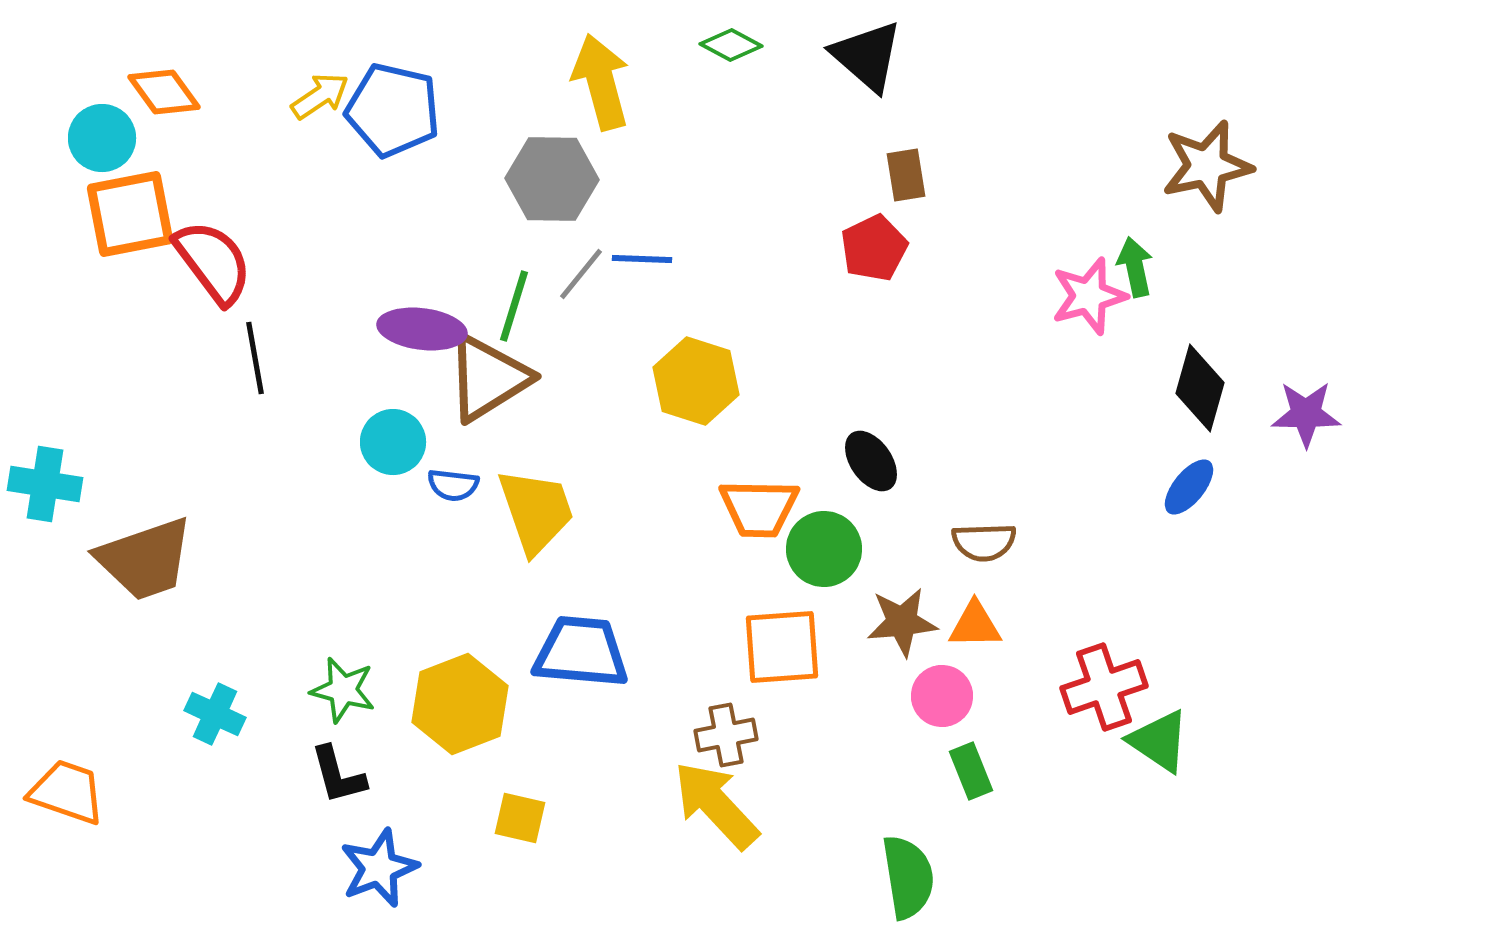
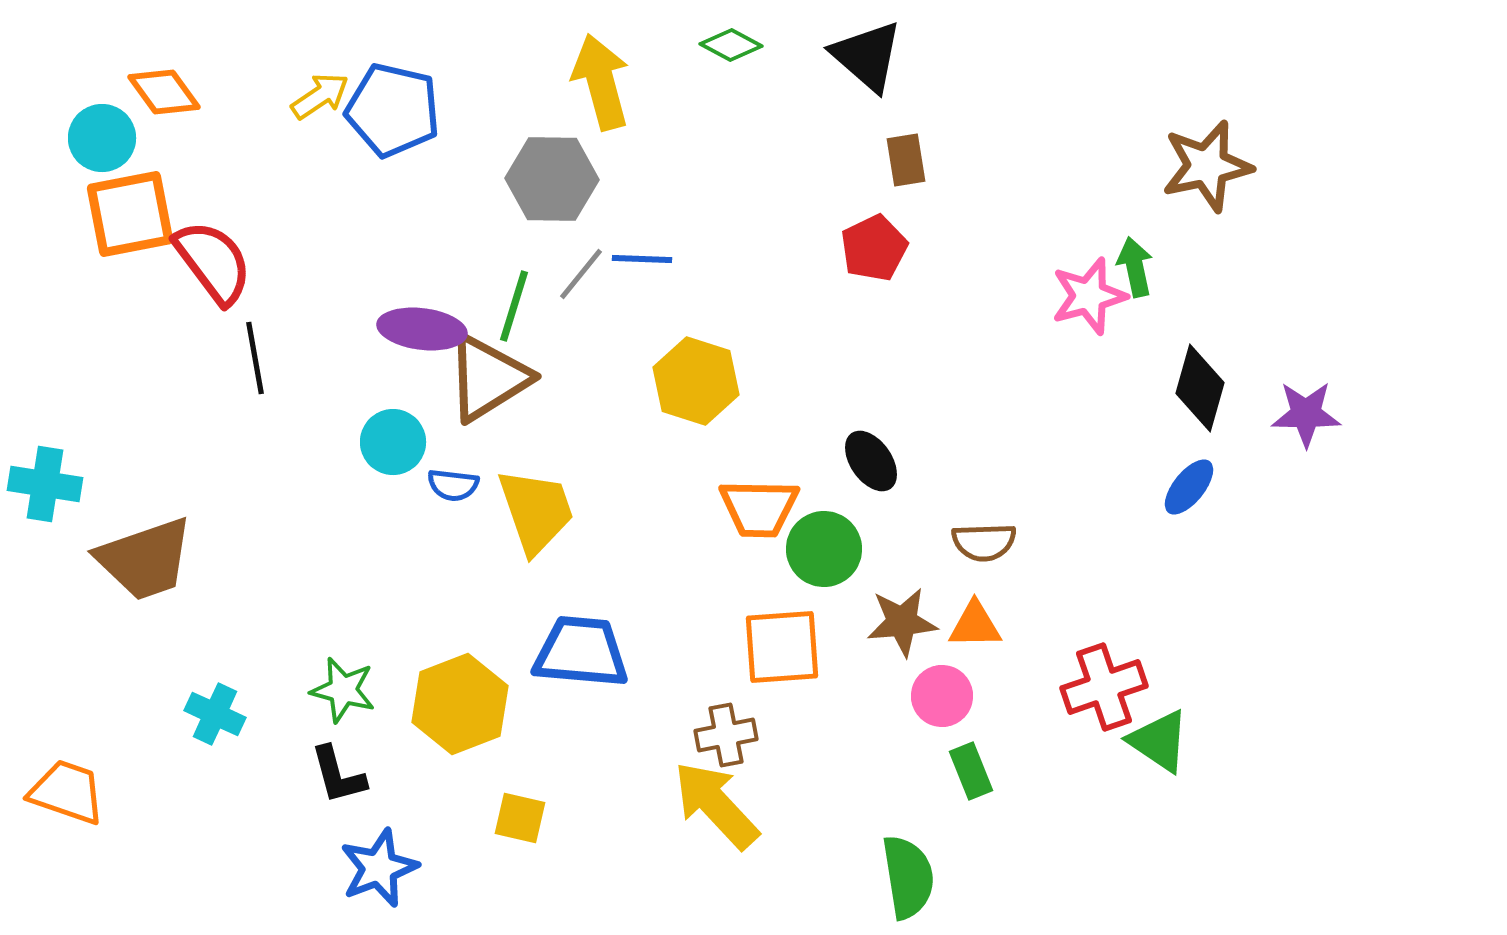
brown rectangle at (906, 175): moved 15 px up
